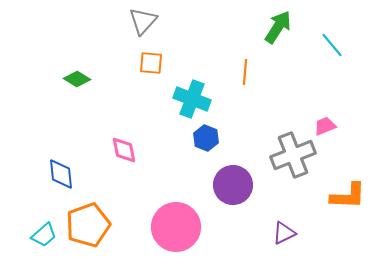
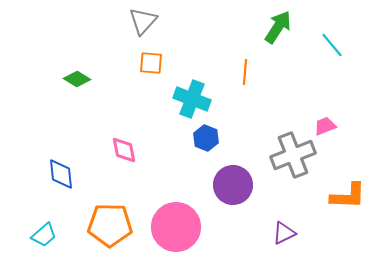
orange pentagon: moved 22 px right; rotated 21 degrees clockwise
